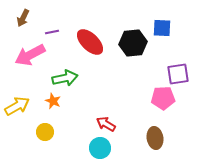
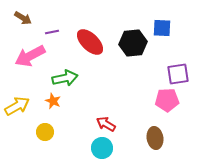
brown arrow: rotated 84 degrees counterclockwise
pink arrow: moved 1 px down
pink pentagon: moved 4 px right, 2 px down
cyan circle: moved 2 px right
